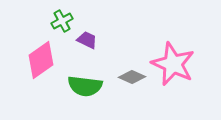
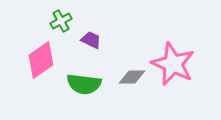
green cross: moved 1 px left
purple trapezoid: moved 4 px right
gray diamond: rotated 24 degrees counterclockwise
green semicircle: moved 1 px left, 2 px up
